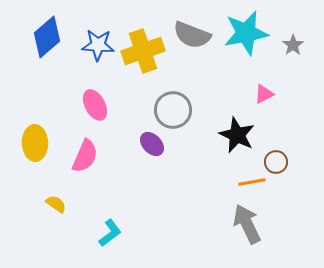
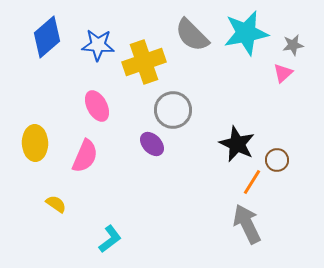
gray semicircle: rotated 24 degrees clockwise
gray star: rotated 25 degrees clockwise
yellow cross: moved 1 px right, 11 px down
pink triangle: moved 19 px right, 21 px up; rotated 15 degrees counterclockwise
pink ellipse: moved 2 px right, 1 px down
black star: moved 9 px down
brown circle: moved 1 px right, 2 px up
orange line: rotated 48 degrees counterclockwise
cyan L-shape: moved 6 px down
